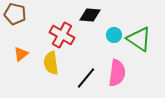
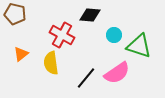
green triangle: moved 7 px down; rotated 16 degrees counterclockwise
pink semicircle: rotated 48 degrees clockwise
